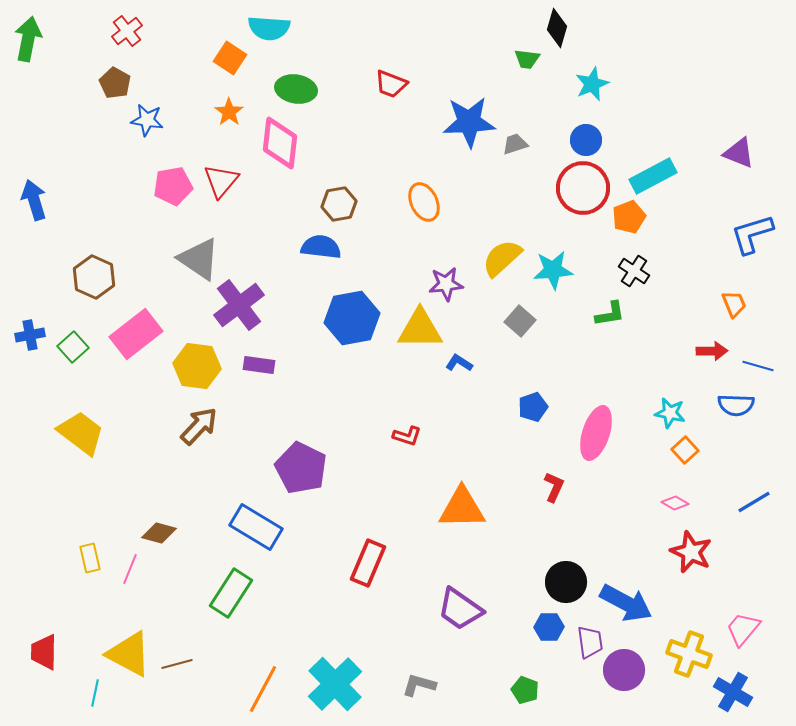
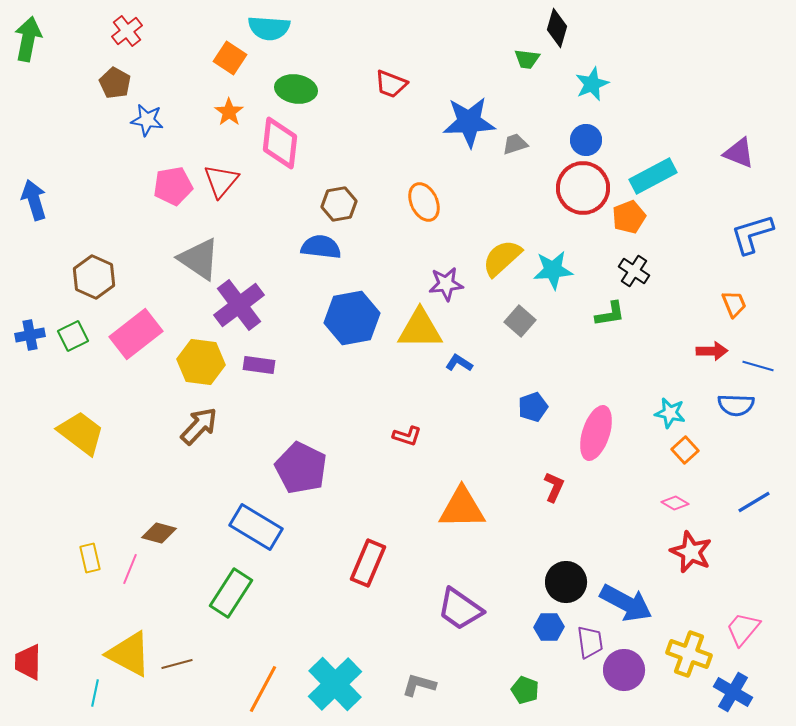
green square at (73, 347): moved 11 px up; rotated 16 degrees clockwise
yellow hexagon at (197, 366): moved 4 px right, 4 px up
red trapezoid at (44, 652): moved 16 px left, 10 px down
